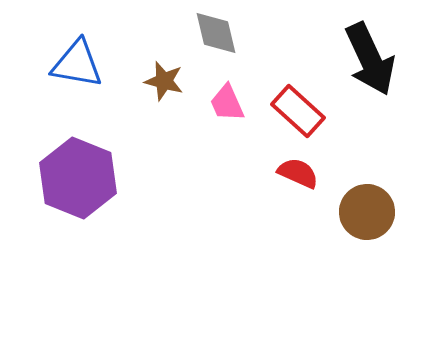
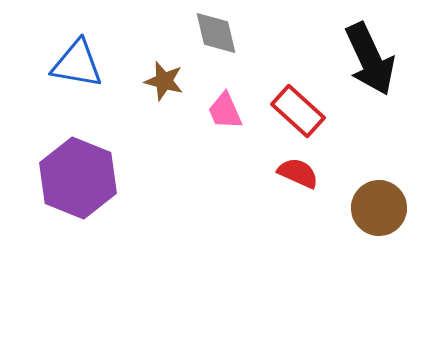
pink trapezoid: moved 2 px left, 8 px down
brown circle: moved 12 px right, 4 px up
